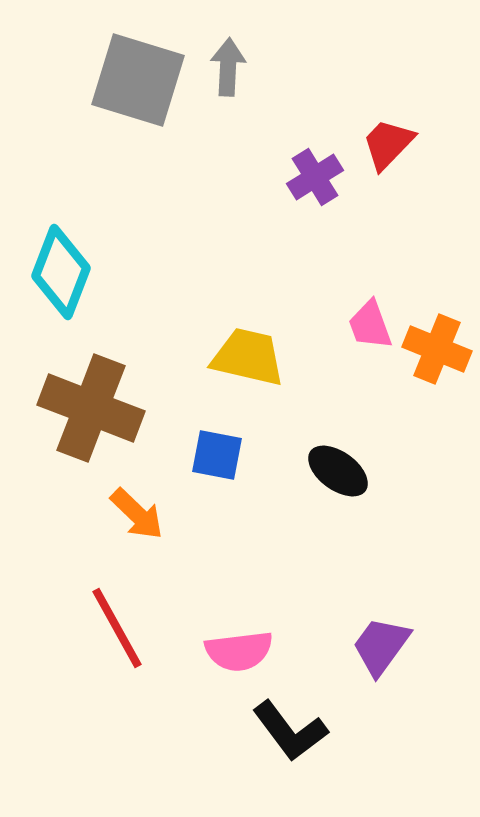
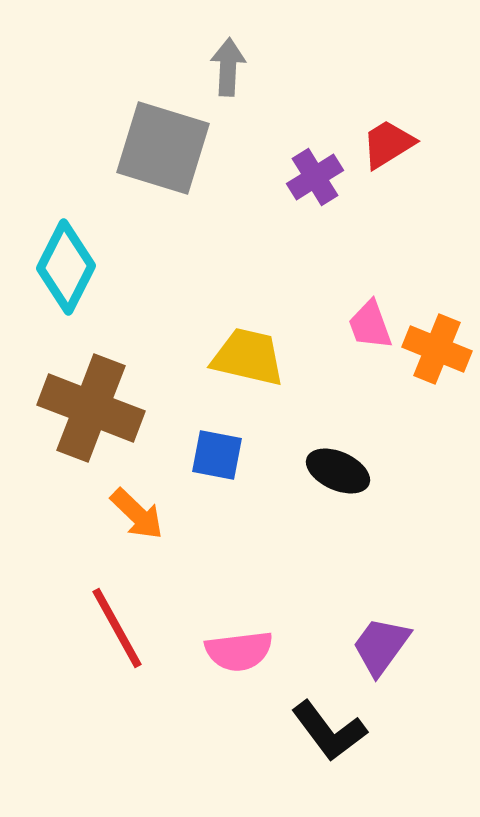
gray square: moved 25 px right, 68 px down
red trapezoid: rotated 14 degrees clockwise
cyan diamond: moved 5 px right, 5 px up; rotated 6 degrees clockwise
black ellipse: rotated 12 degrees counterclockwise
black L-shape: moved 39 px right
